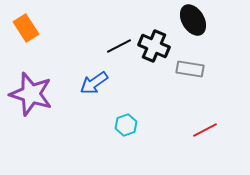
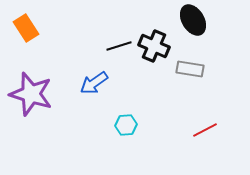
black line: rotated 10 degrees clockwise
cyan hexagon: rotated 15 degrees clockwise
